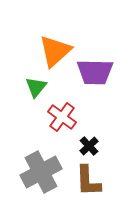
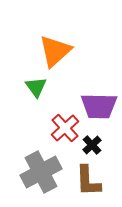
purple trapezoid: moved 4 px right, 34 px down
green triangle: rotated 15 degrees counterclockwise
red cross: moved 3 px right, 11 px down; rotated 12 degrees clockwise
black cross: moved 3 px right, 1 px up
